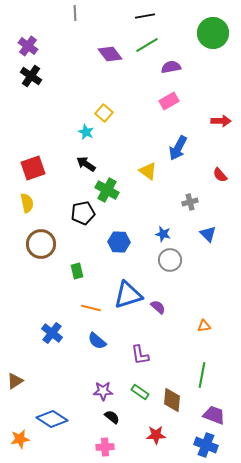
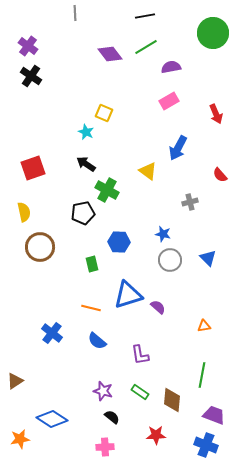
green line at (147, 45): moved 1 px left, 2 px down
yellow square at (104, 113): rotated 18 degrees counterclockwise
red arrow at (221, 121): moved 5 px left, 7 px up; rotated 66 degrees clockwise
yellow semicircle at (27, 203): moved 3 px left, 9 px down
blue triangle at (208, 234): moved 24 px down
brown circle at (41, 244): moved 1 px left, 3 px down
green rectangle at (77, 271): moved 15 px right, 7 px up
purple star at (103, 391): rotated 18 degrees clockwise
